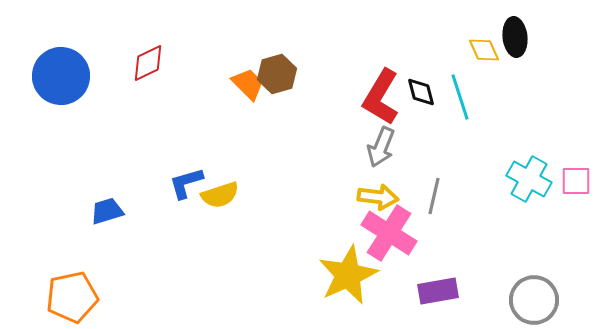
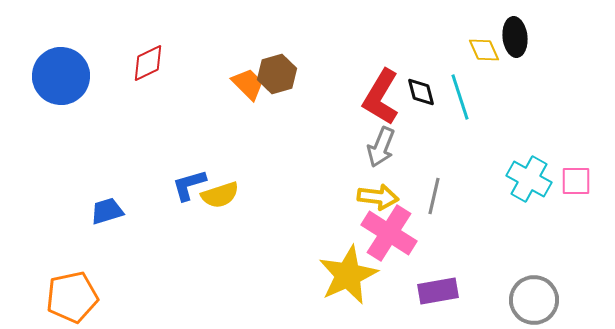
blue L-shape: moved 3 px right, 2 px down
